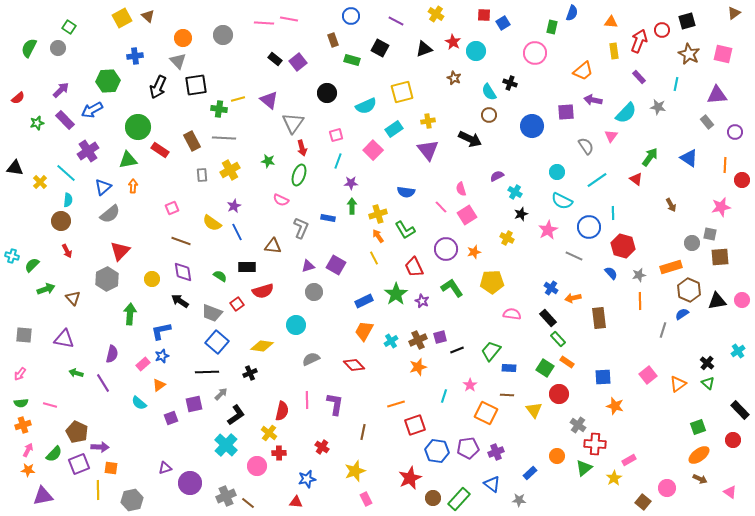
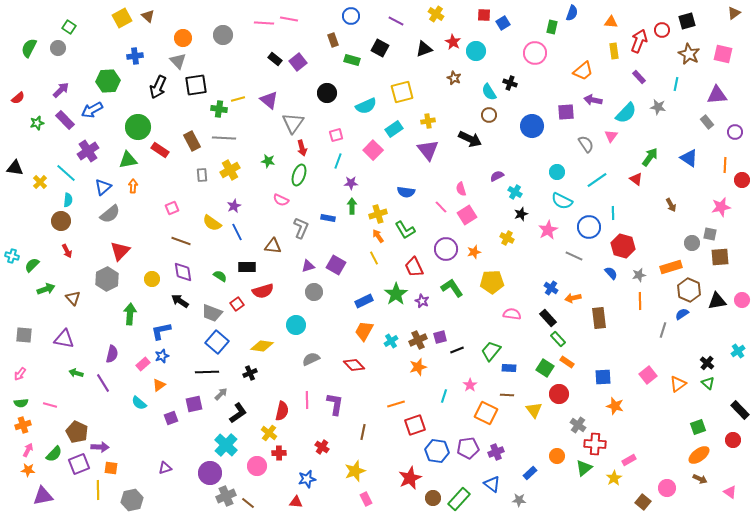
gray semicircle at (586, 146): moved 2 px up
black L-shape at (236, 415): moved 2 px right, 2 px up
purple circle at (190, 483): moved 20 px right, 10 px up
